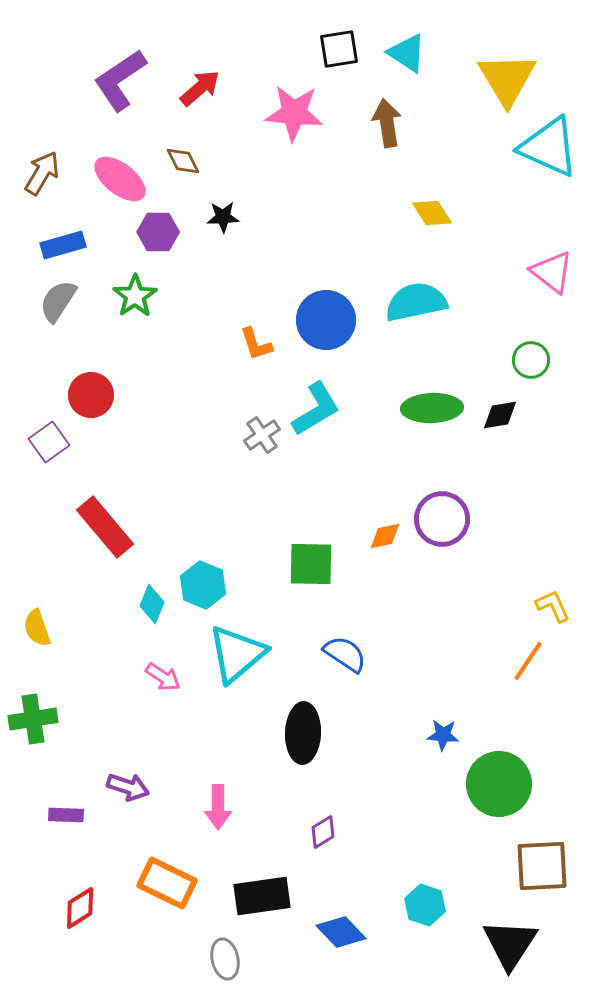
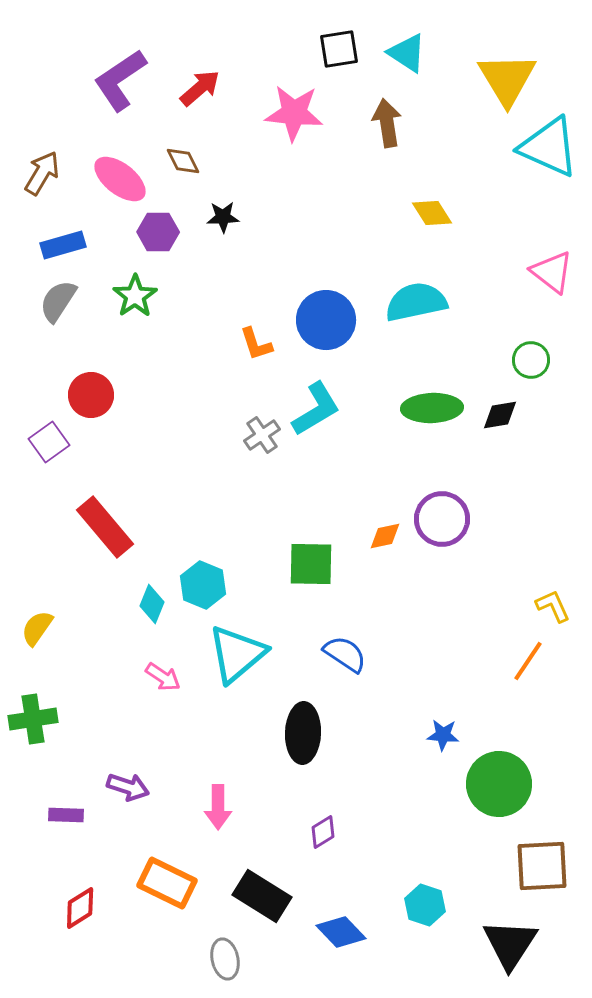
yellow semicircle at (37, 628): rotated 54 degrees clockwise
black rectangle at (262, 896): rotated 40 degrees clockwise
